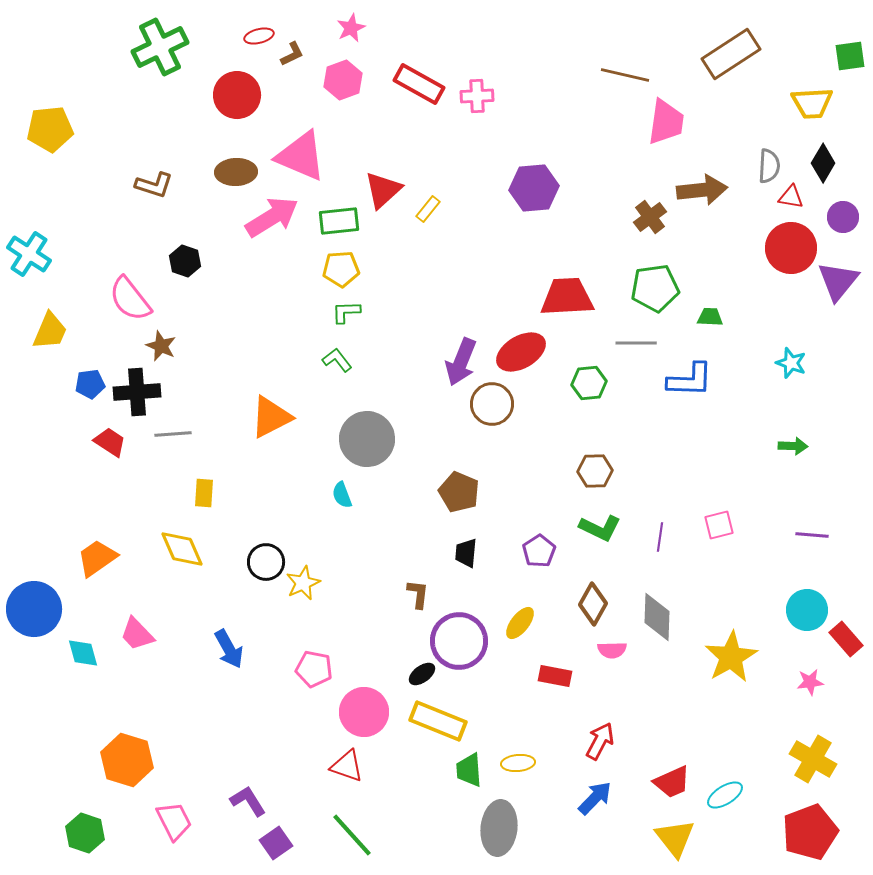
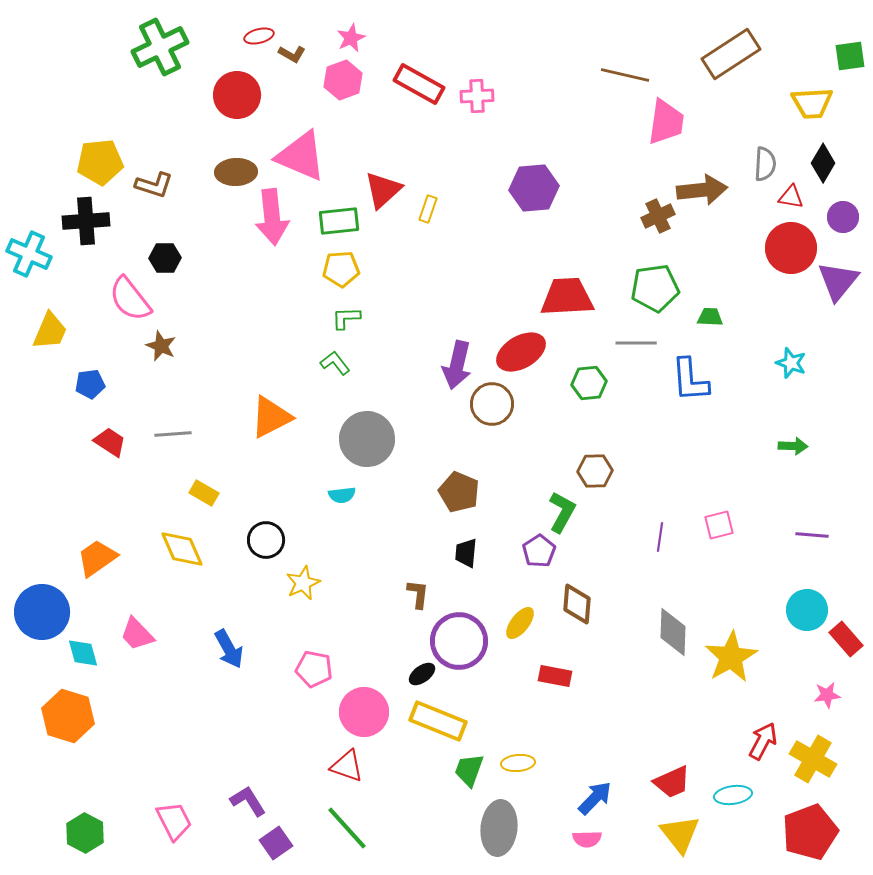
pink star at (351, 28): moved 10 px down
brown L-shape at (292, 54): rotated 56 degrees clockwise
yellow pentagon at (50, 129): moved 50 px right, 33 px down
gray semicircle at (769, 166): moved 4 px left, 2 px up
yellow rectangle at (428, 209): rotated 20 degrees counterclockwise
pink arrow at (272, 217): rotated 116 degrees clockwise
brown cross at (650, 217): moved 8 px right, 1 px up; rotated 12 degrees clockwise
cyan cross at (29, 254): rotated 9 degrees counterclockwise
black hexagon at (185, 261): moved 20 px left, 3 px up; rotated 20 degrees counterclockwise
green L-shape at (346, 312): moved 6 px down
green L-shape at (337, 360): moved 2 px left, 3 px down
purple arrow at (461, 362): moved 4 px left, 3 px down; rotated 9 degrees counterclockwise
blue L-shape at (690, 380): rotated 84 degrees clockwise
black cross at (137, 392): moved 51 px left, 171 px up
yellow rectangle at (204, 493): rotated 64 degrees counterclockwise
cyan semicircle at (342, 495): rotated 76 degrees counterclockwise
green L-shape at (600, 528): moved 38 px left, 16 px up; rotated 87 degrees counterclockwise
black circle at (266, 562): moved 22 px up
brown diamond at (593, 604): moved 16 px left; rotated 24 degrees counterclockwise
blue circle at (34, 609): moved 8 px right, 3 px down
gray diamond at (657, 617): moved 16 px right, 15 px down
pink semicircle at (612, 650): moved 25 px left, 189 px down
pink star at (810, 682): moved 17 px right, 13 px down
red arrow at (600, 741): moved 163 px right
orange hexagon at (127, 760): moved 59 px left, 44 px up
green trapezoid at (469, 770): rotated 24 degrees clockwise
cyan ellipse at (725, 795): moved 8 px right; rotated 24 degrees clockwise
green hexagon at (85, 833): rotated 9 degrees clockwise
green line at (352, 835): moved 5 px left, 7 px up
yellow triangle at (675, 838): moved 5 px right, 4 px up
